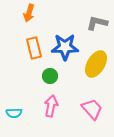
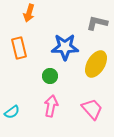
orange rectangle: moved 15 px left
cyan semicircle: moved 2 px left, 1 px up; rotated 35 degrees counterclockwise
